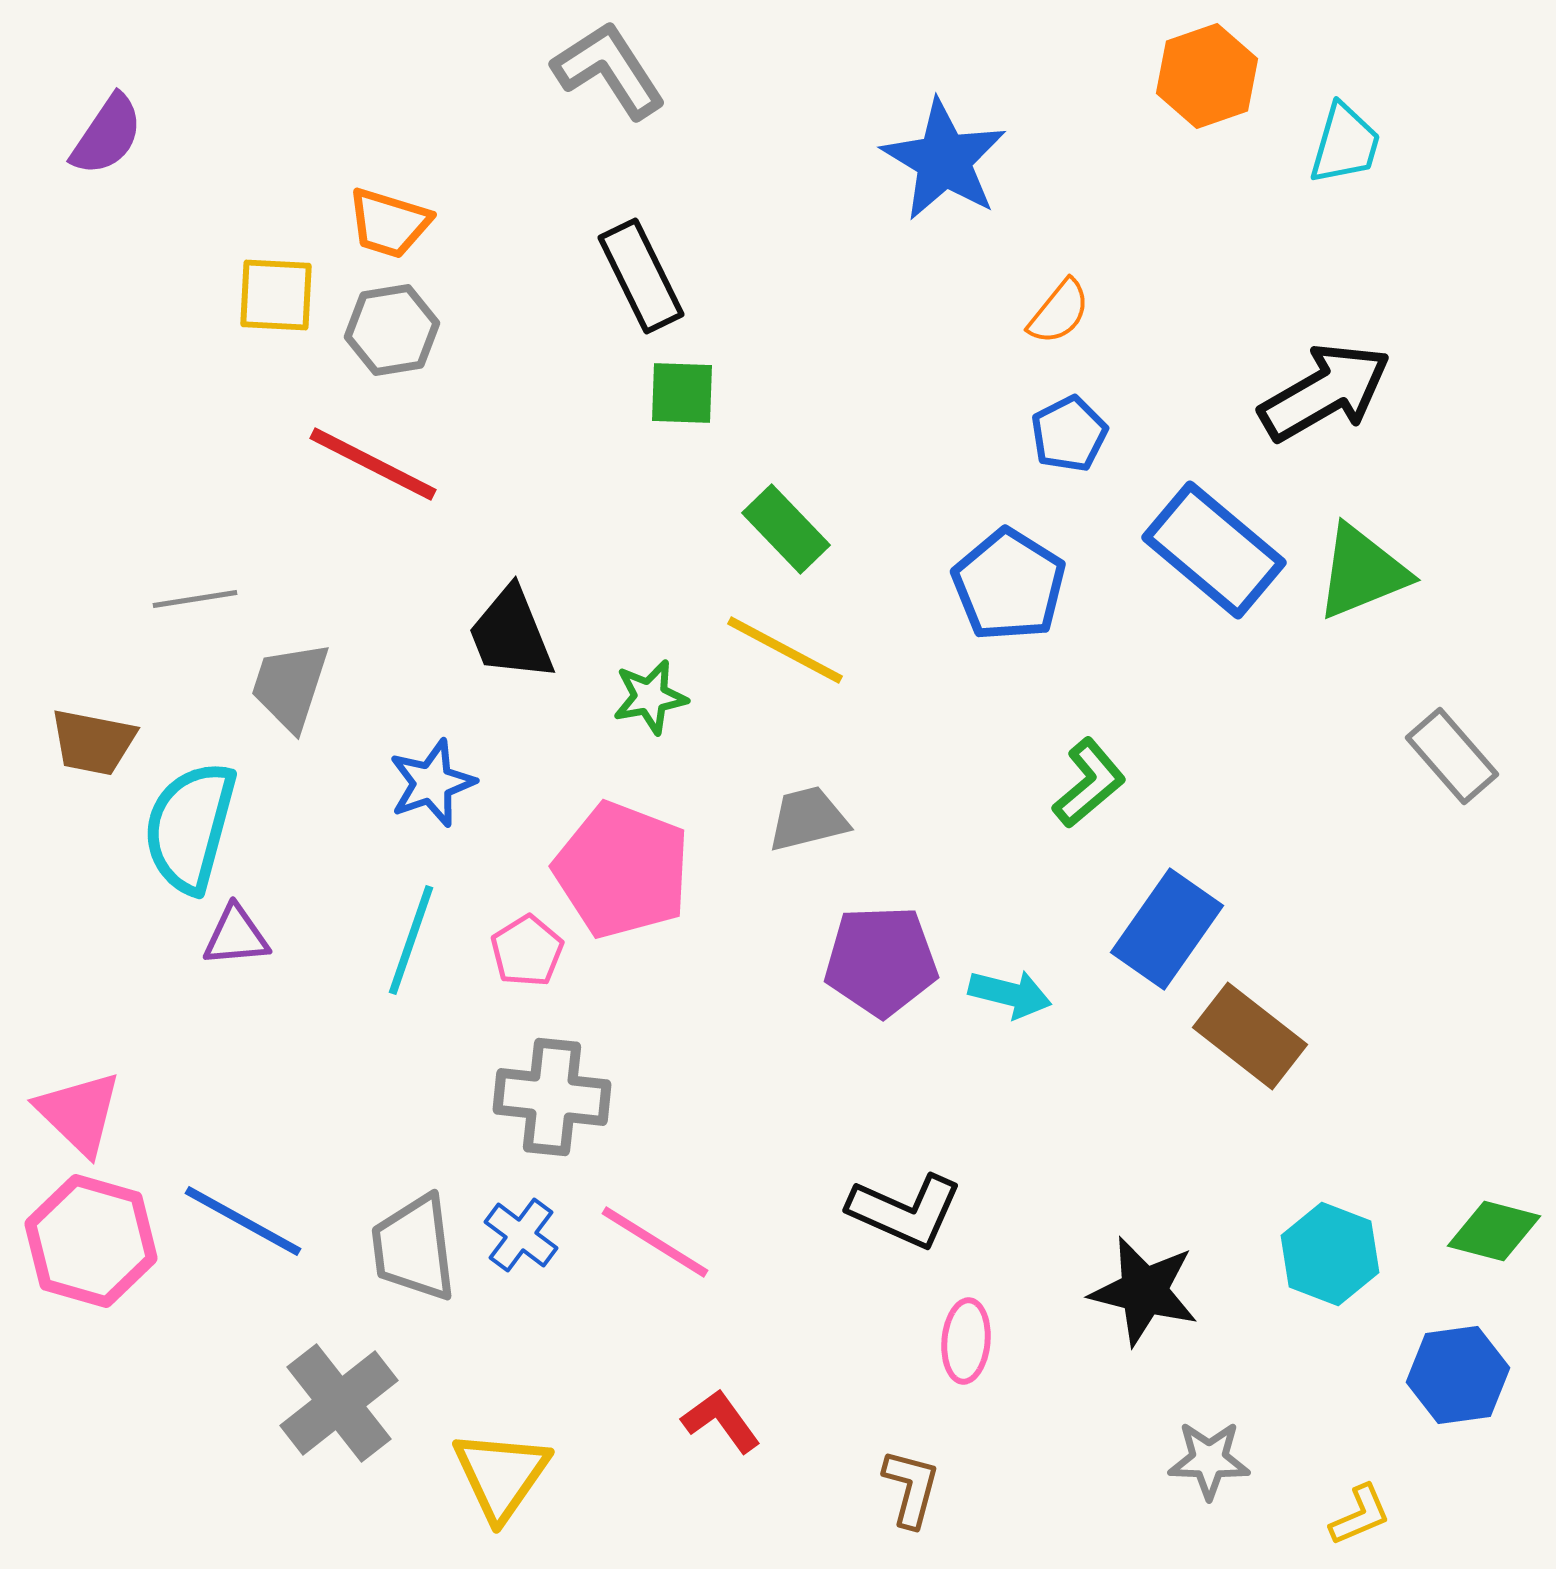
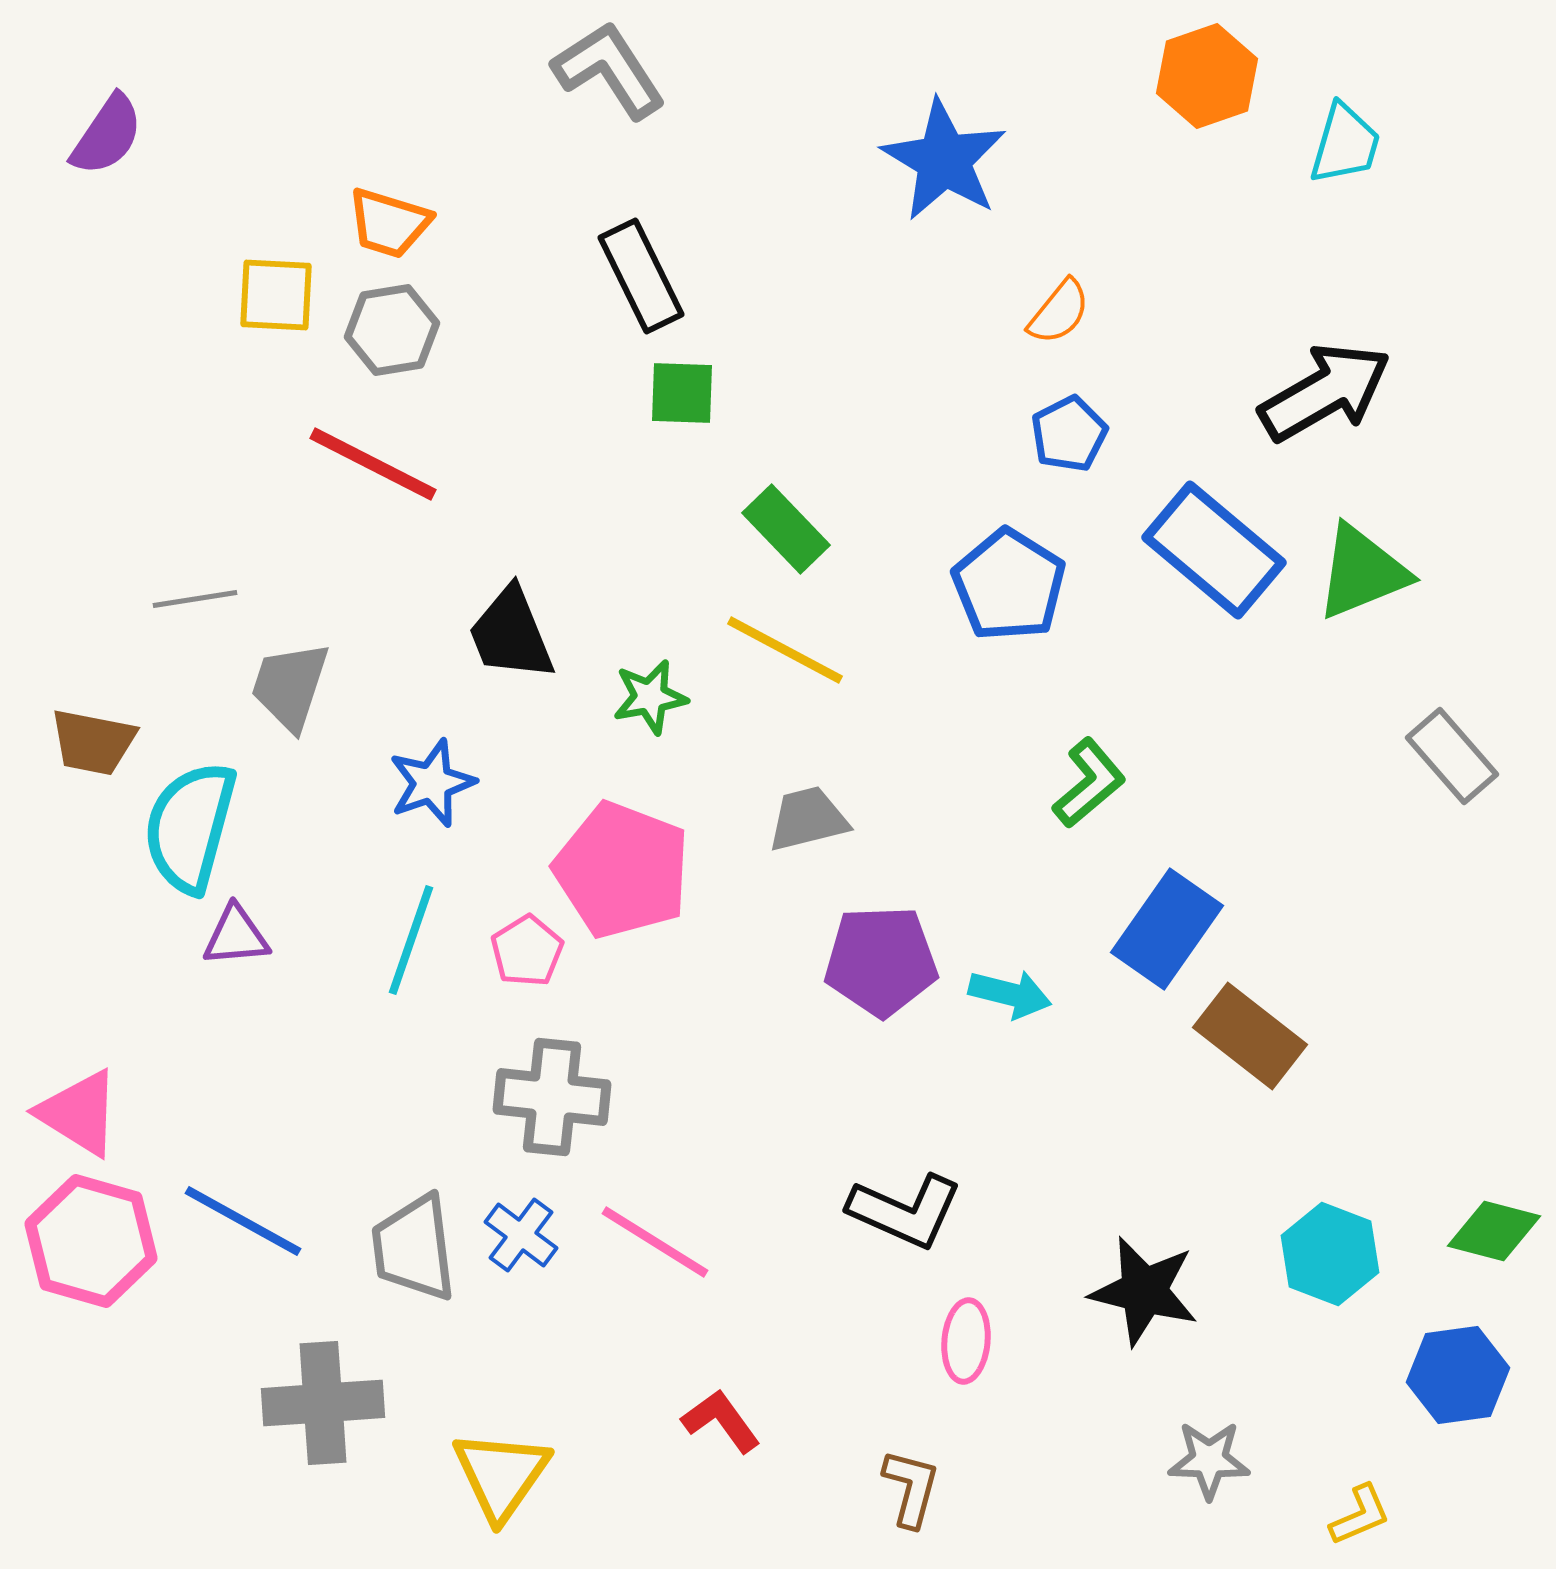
pink triangle at (79, 1113): rotated 12 degrees counterclockwise
gray cross at (339, 1403): moved 16 px left; rotated 34 degrees clockwise
